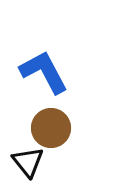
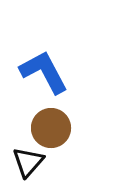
black triangle: rotated 20 degrees clockwise
